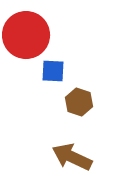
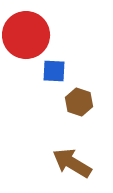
blue square: moved 1 px right
brown arrow: moved 6 px down; rotated 6 degrees clockwise
